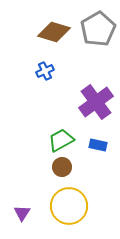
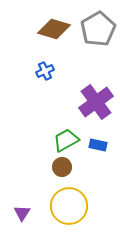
brown diamond: moved 3 px up
green trapezoid: moved 5 px right
